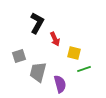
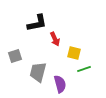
black L-shape: rotated 50 degrees clockwise
gray square: moved 4 px left
